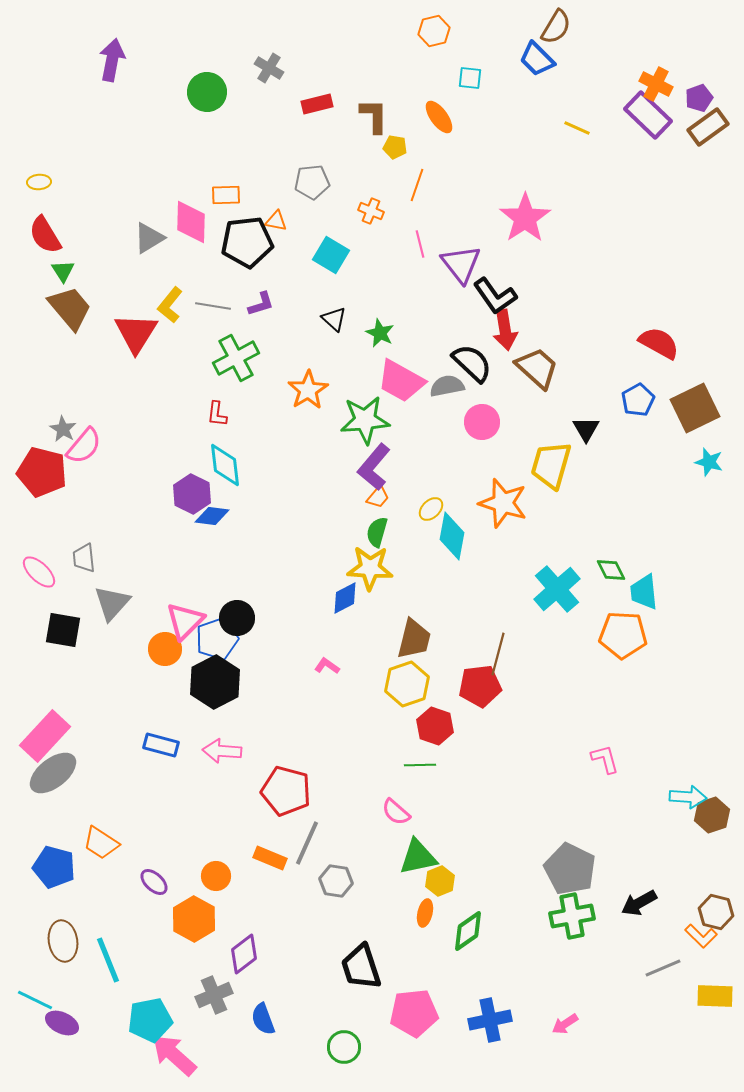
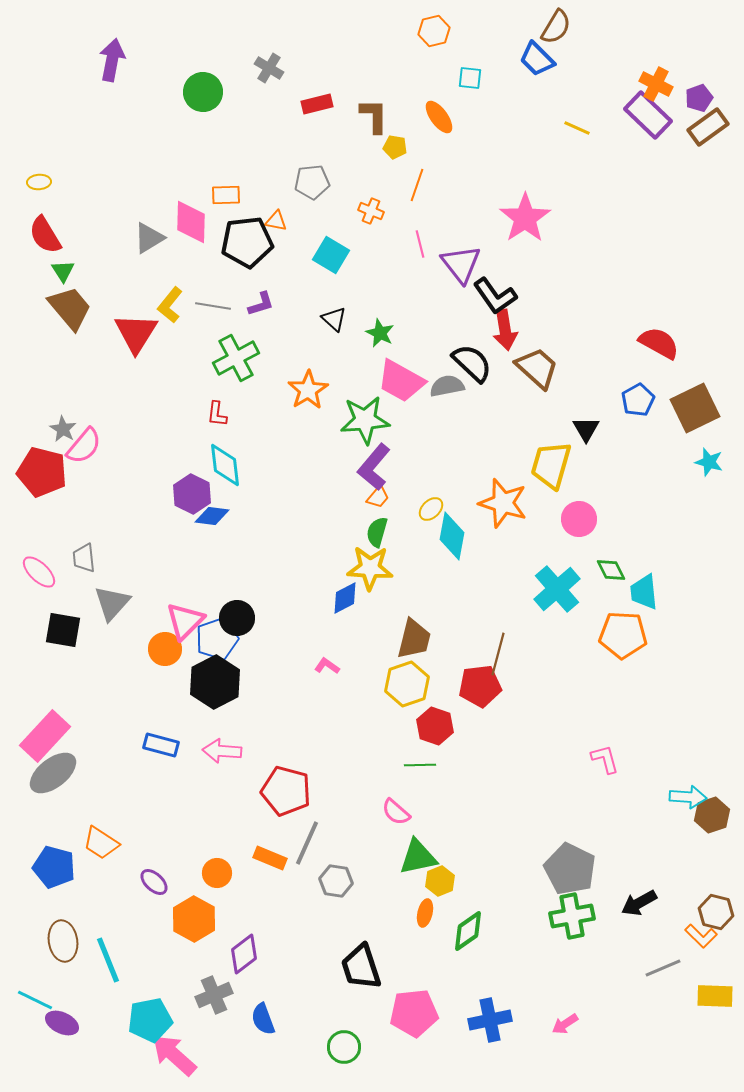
green circle at (207, 92): moved 4 px left
pink circle at (482, 422): moved 97 px right, 97 px down
orange circle at (216, 876): moved 1 px right, 3 px up
